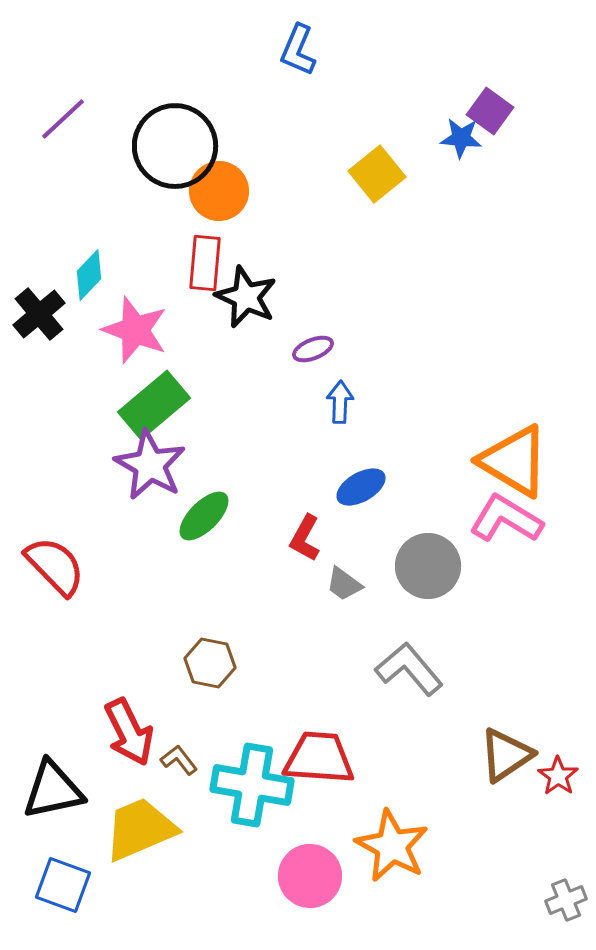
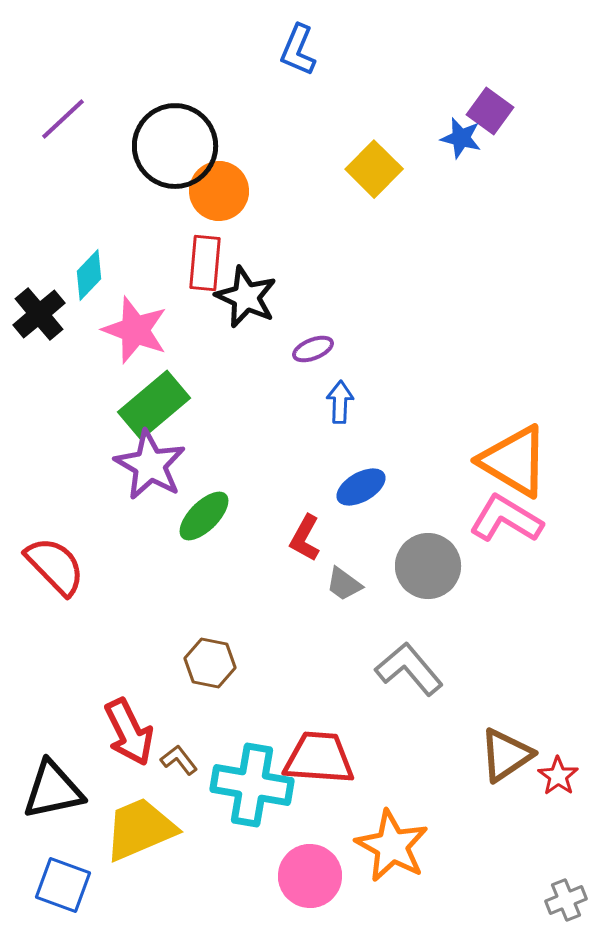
blue star: rotated 9 degrees clockwise
yellow square: moved 3 px left, 5 px up; rotated 6 degrees counterclockwise
